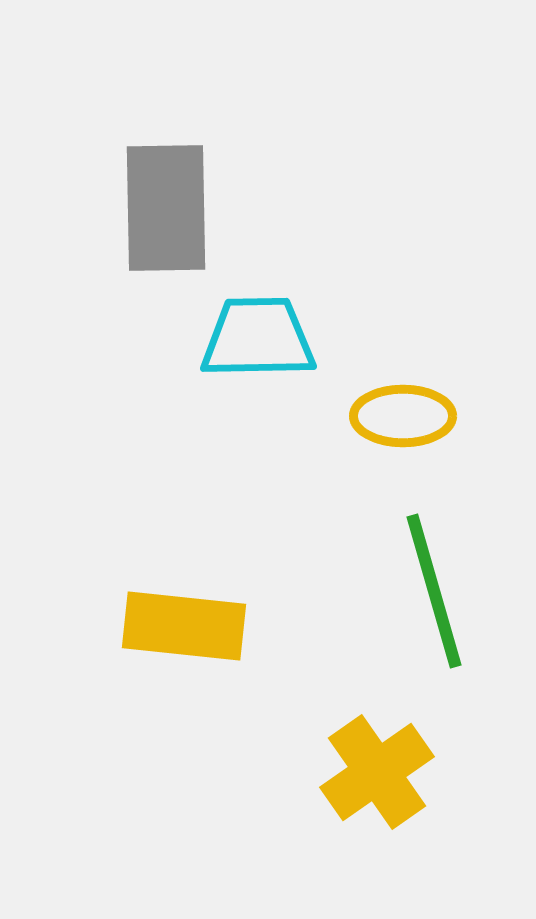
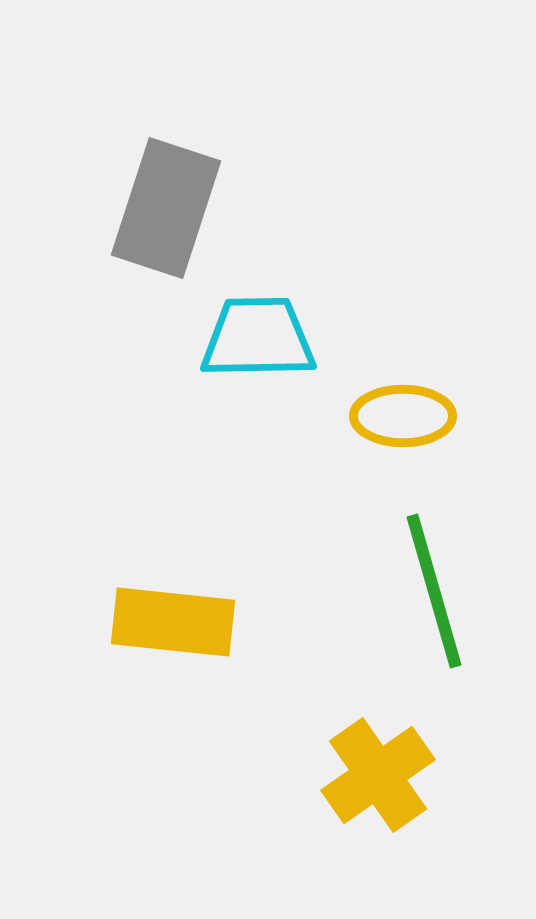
gray rectangle: rotated 19 degrees clockwise
yellow rectangle: moved 11 px left, 4 px up
yellow cross: moved 1 px right, 3 px down
